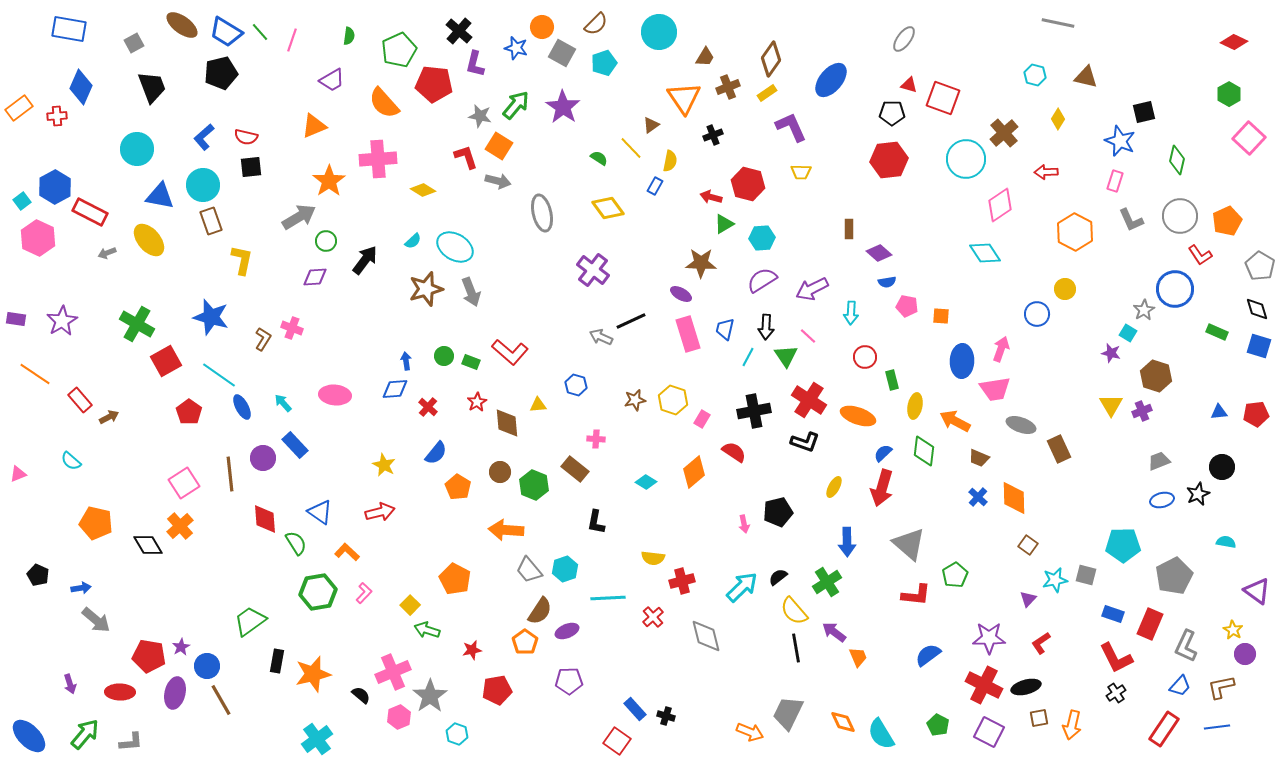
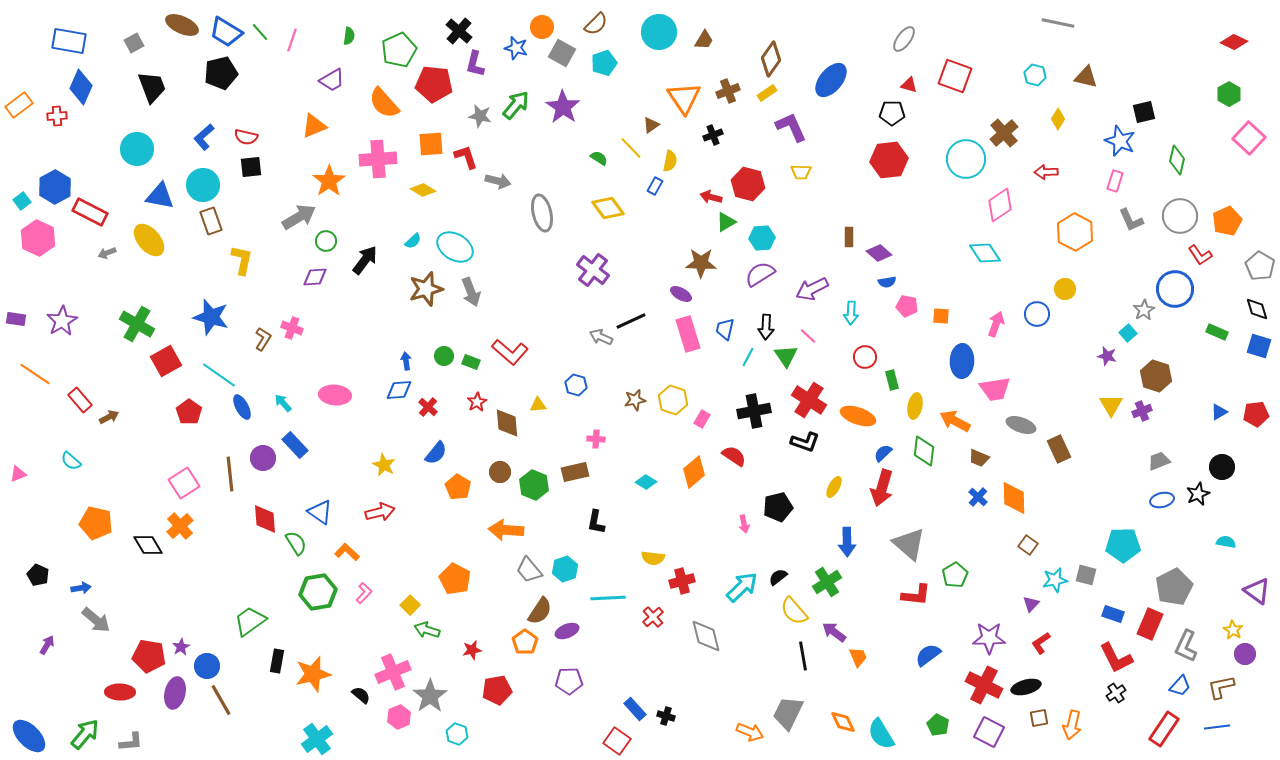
brown ellipse at (182, 25): rotated 12 degrees counterclockwise
blue rectangle at (69, 29): moved 12 px down
brown trapezoid at (705, 57): moved 1 px left, 17 px up
brown cross at (728, 87): moved 4 px down
red square at (943, 98): moved 12 px right, 22 px up
orange rectangle at (19, 108): moved 3 px up
orange square at (499, 146): moved 68 px left, 2 px up; rotated 36 degrees counterclockwise
green triangle at (724, 224): moved 2 px right, 2 px up
brown rectangle at (849, 229): moved 8 px down
purple semicircle at (762, 280): moved 2 px left, 6 px up
cyan square at (1128, 333): rotated 18 degrees clockwise
pink arrow at (1001, 349): moved 5 px left, 25 px up
purple star at (1111, 353): moved 4 px left, 3 px down
blue diamond at (395, 389): moved 4 px right, 1 px down
blue triangle at (1219, 412): rotated 24 degrees counterclockwise
red semicircle at (734, 452): moved 4 px down
brown rectangle at (575, 469): moved 3 px down; rotated 52 degrees counterclockwise
black pentagon at (778, 512): moved 5 px up
gray pentagon at (1174, 576): moved 11 px down
purple triangle at (1028, 599): moved 3 px right, 5 px down
black line at (796, 648): moved 7 px right, 8 px down
purple arrow at (70, 684): moved 23 px left, 39 px up; rotated 132 degrees counterclockwise
